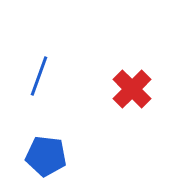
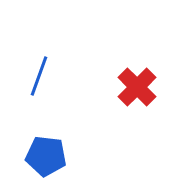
red cross: moved 5 px right, 2 px up
